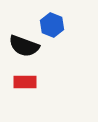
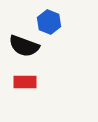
blue hexagon: moved 3 px left, 3 px up
